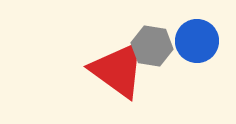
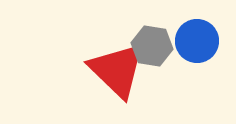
red triangle: moved 1 px left; rotated 8 degrees clockwise
